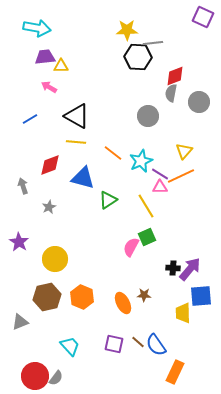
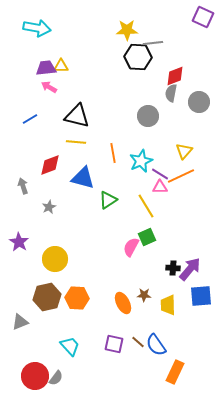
purple trapezoid at (45, 57): moved 1 px right, 11 px down
black triangle at (77, 116): rotated 16 degrees counterclockwise
orange line at (113, 153): rotated 42 degrees clockwise
orange hexagon at (82, 297): moved 5 px left, 1 px down; rotated 20 degrees counterclockwise
yellow trapezoid at (183, 313): moved 15 px left, 8 px up
